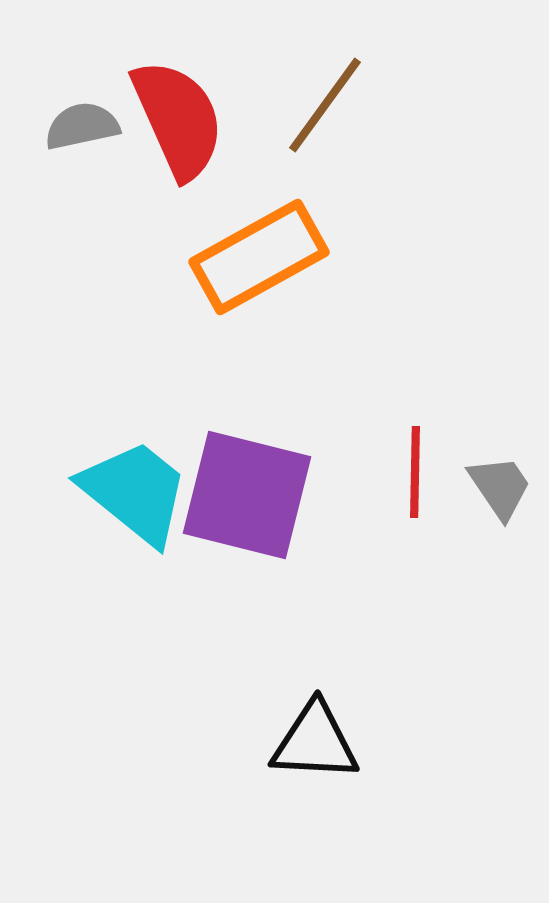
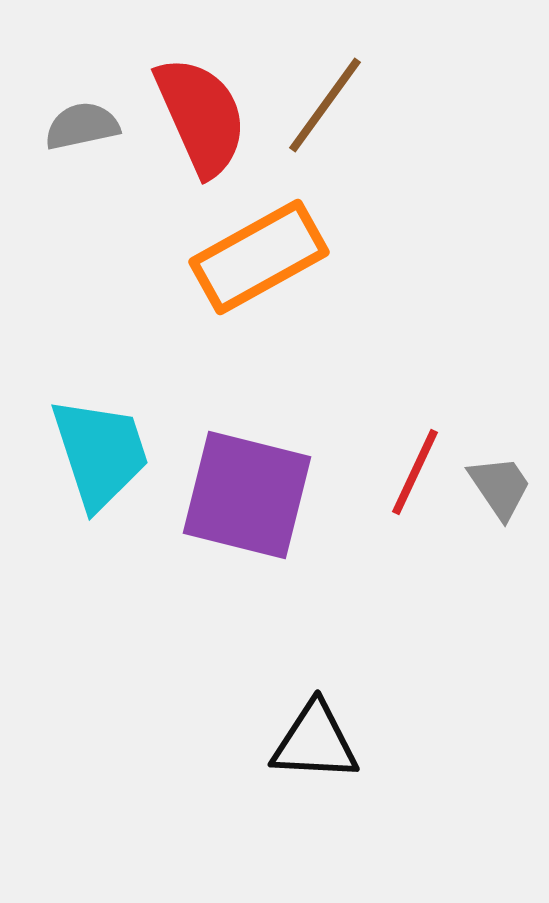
red semicircle: moved 23 px right, 3 px up
red line: rotated 24 degrees clockwise
cyan trapezoid: moved 35 px left, 39 px up; rotated 33 degrees clockwise
